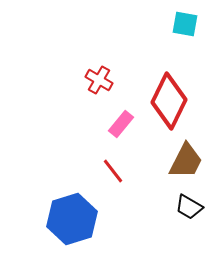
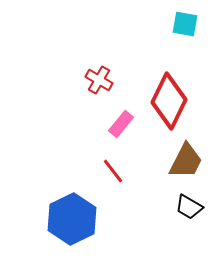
blue hexagon: rotated 9 degrees counterclockwise
